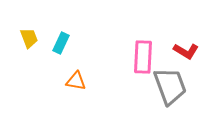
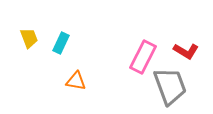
pink rectangle: rotated 24 degrees clockwise
